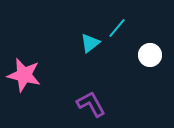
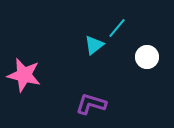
cyan triangle: moved 4 px right, 2 px down
white circle: moved 3 px left, 2 px down
purple L-shape: rotated 44 degrees counterclockwise
